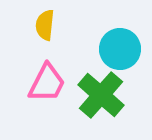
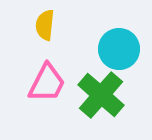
cyan circle: moved 1 px left
